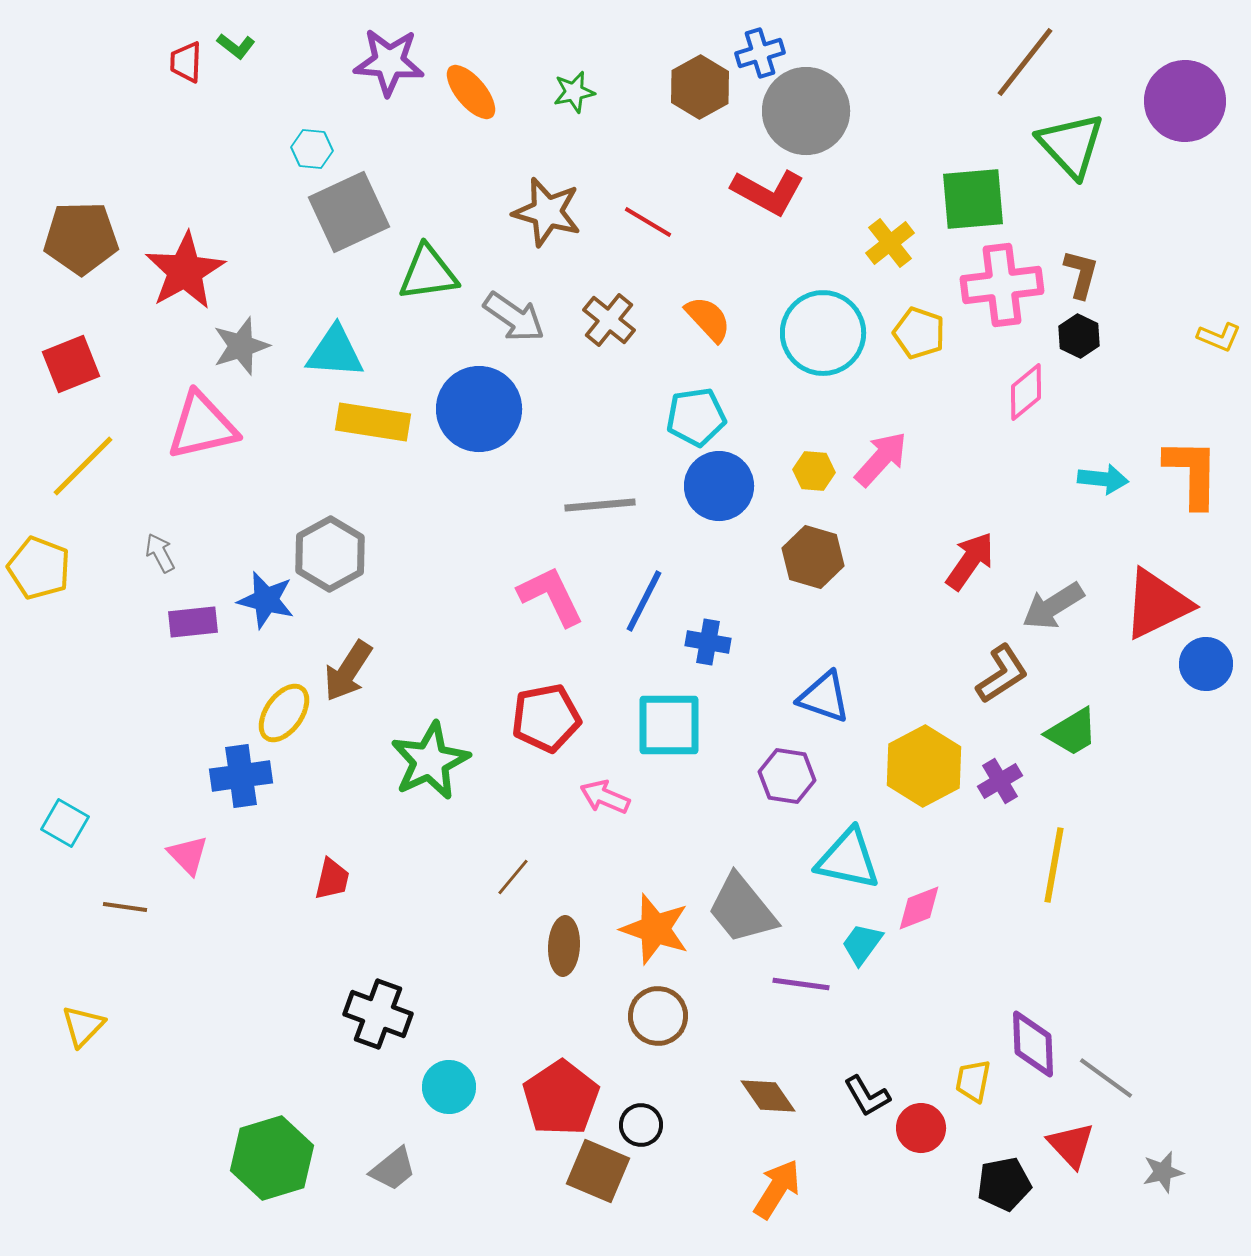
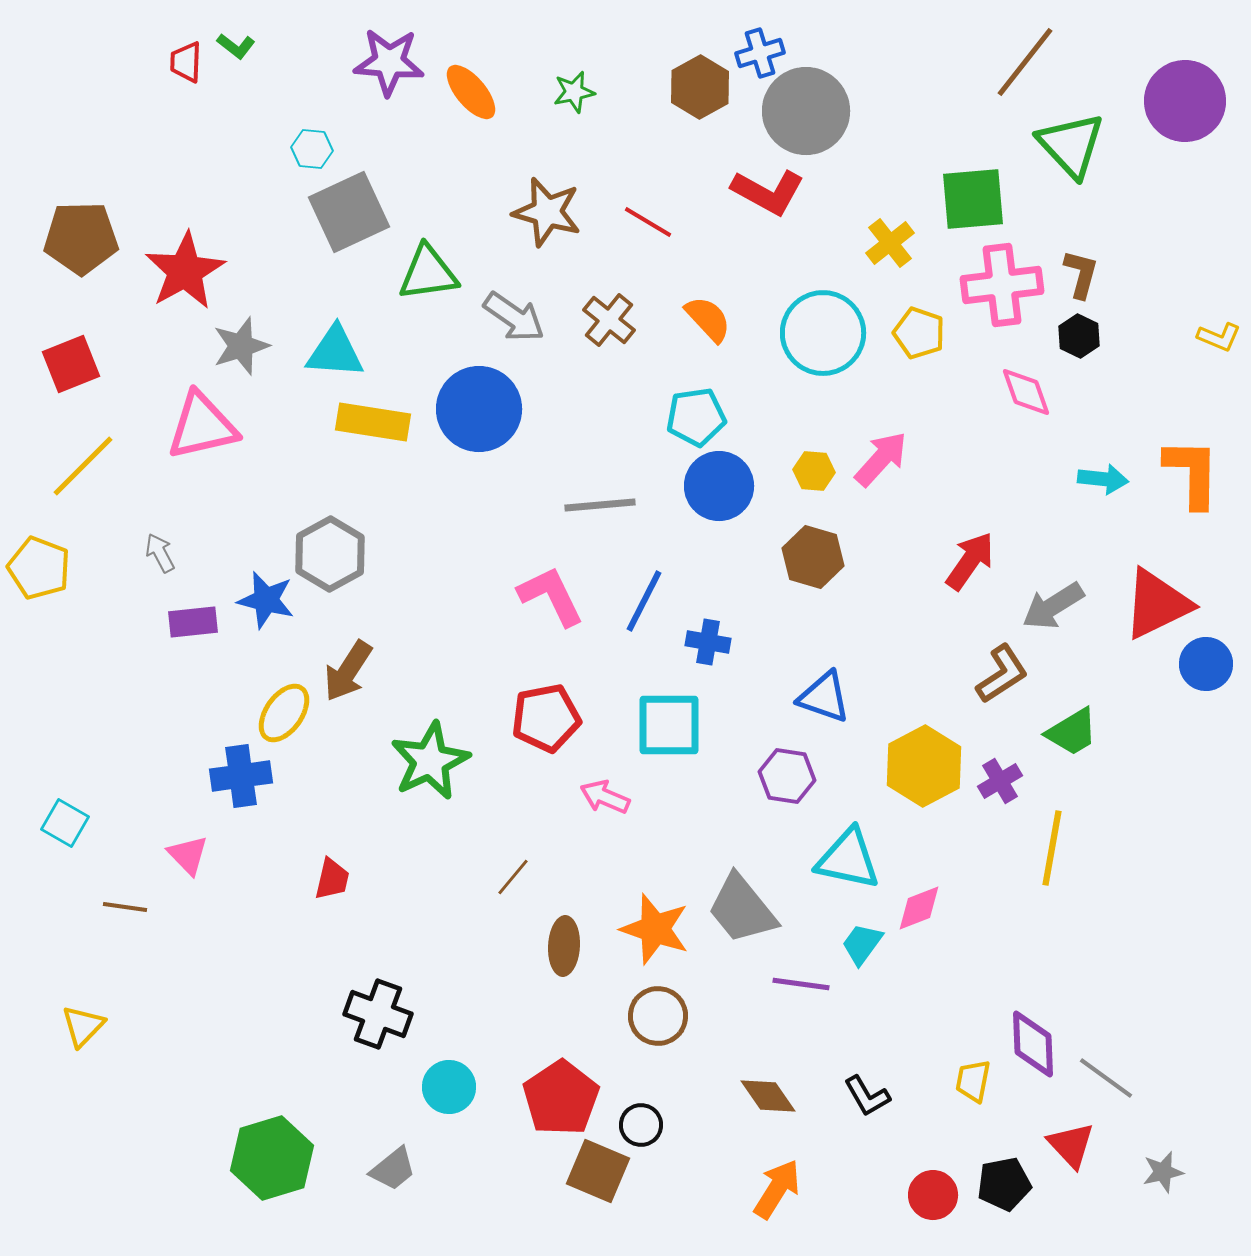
pink diamond at (1026, 392): rotated 70 degrees counterclockwise
yellow line at (1054, 865): moved 2 px left, 17 px up
red circle at (921, 1128): moved 12 px right, 67 px down
